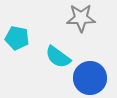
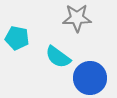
gray star: moved 4 px left
